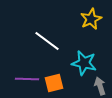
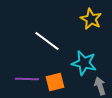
yellow star: rotated 20 degrees counterclockwise
orange square: moved 1 px right, 1 px up
